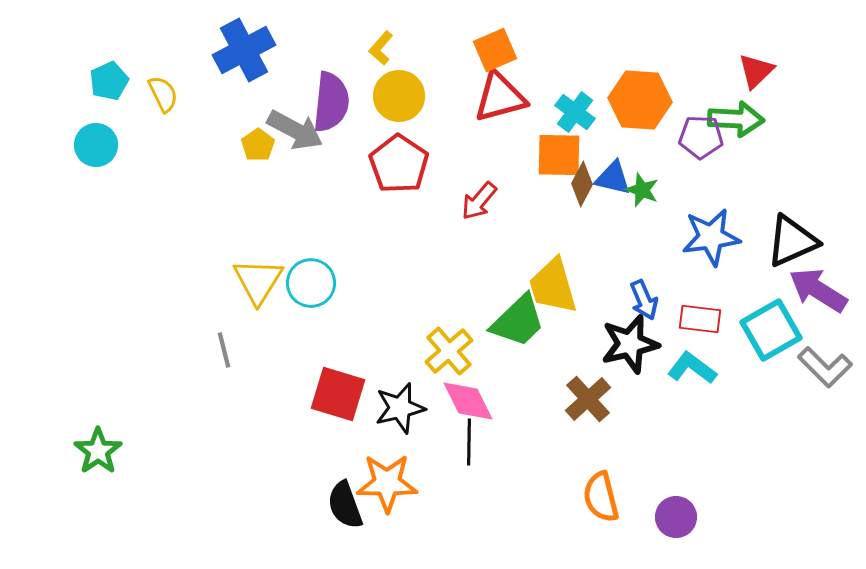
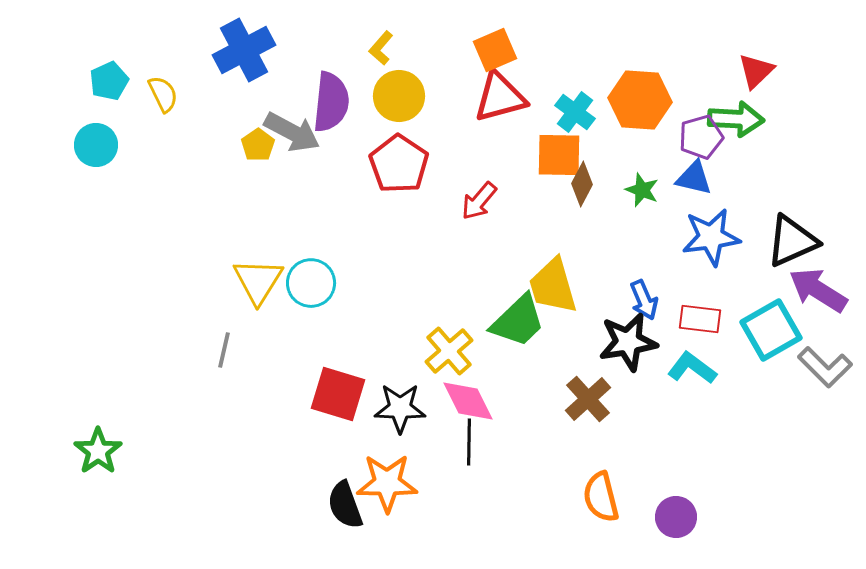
gray arrow at (295, 130): moved 3 px left, 2 px down
purple pentagon at (701, 137): rotated 18 degrees counterclockwise
blue triangle at (613, 178): moved 81 px right
black star at (630, 344): moved 2 px left, 2 px up; rotated 4 degrees clockwise
gray line at (224, 350): rotated 27 degrees clockwise
black star at (400, 408): rotated 15 degrees clockwise
